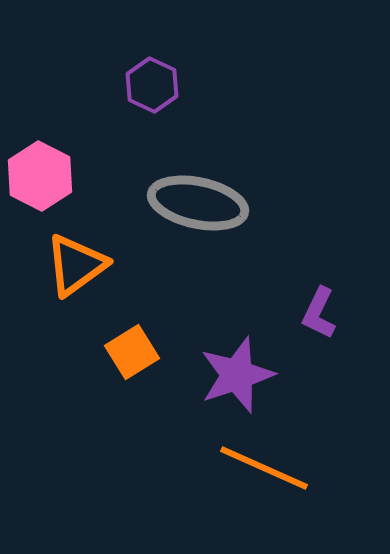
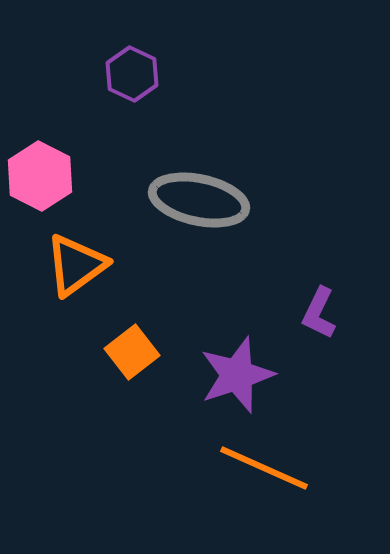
purple hexagon: moved 20 px left, 11 px up
gray ellipse: moved 1 px right, 3 px up
orange square: rotated 6 degrees counterclockwise
